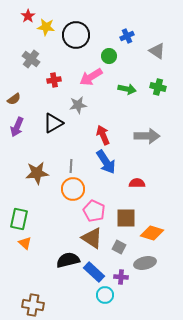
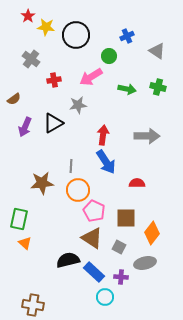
purple arrow: moved 8 px right
red arrow: rotated 30 degrees clockwise
brown star: moved 5 px right, 10 px down
orange circle: moved 5 px right, 1 px down
orange diamond: rotated 70 degrees counterclockwise
cyan circle: moved 2 px down
